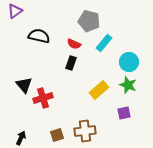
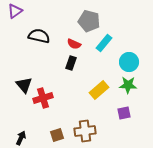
green star: rotated 18 degrees counterclockwise
